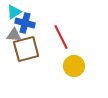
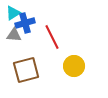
cyan triangle: moved 1 px left, 1 px down
blue cross: rotated 30 degrees counterclockwise
red line: moved 9 px left
brown square: moved 21 px down
